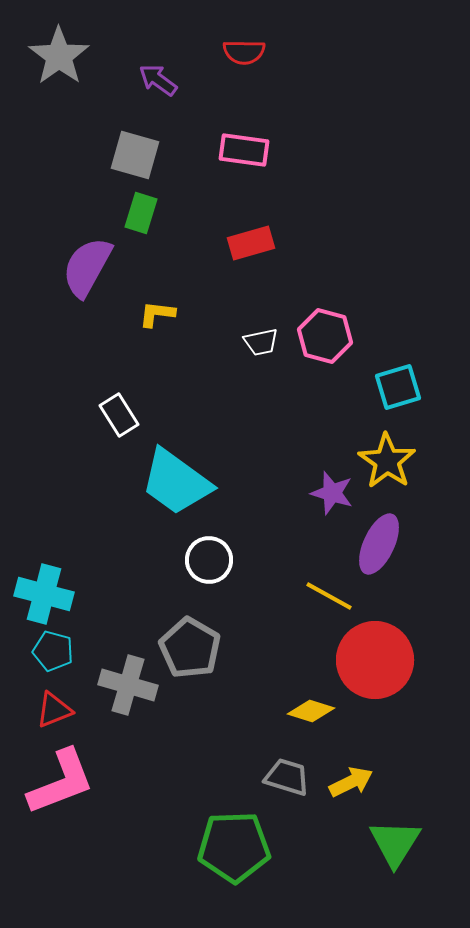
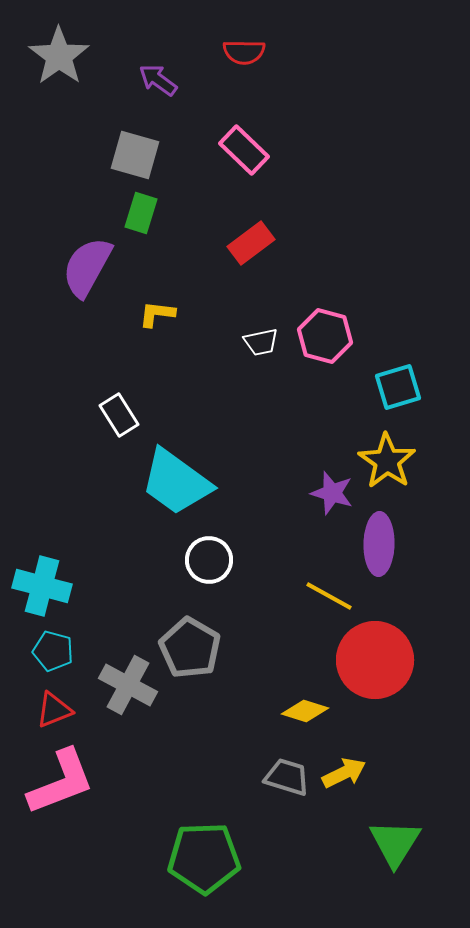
pink rectangle: rotated 36 degrees clockwise
red rectangle: rotated 21 degrees counterclockwise
purple ellipse: rotated 24 degrees counterclockwise
cyan cross: moved 2 px left, 8 px up
gray cross: rotated 12 degrees clockwise
yellow diamond: moved 6 px left
yellow arrow: moved 7 px left, 9 px up
green pentagon: moved 30 px left, 11 px down
